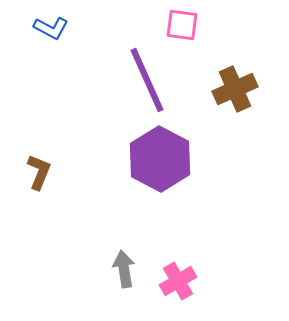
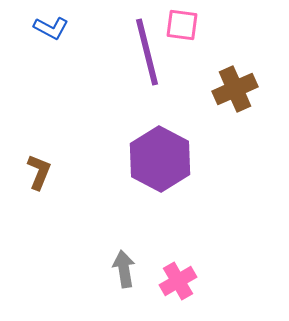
purple line: moved 28 px up; rotated 10 degrees clockwise
